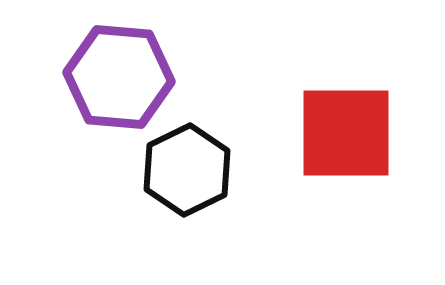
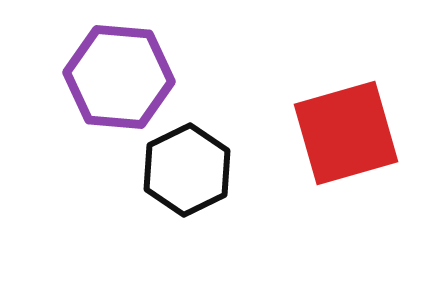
red square: rotated 16 degrees counterclockwise
